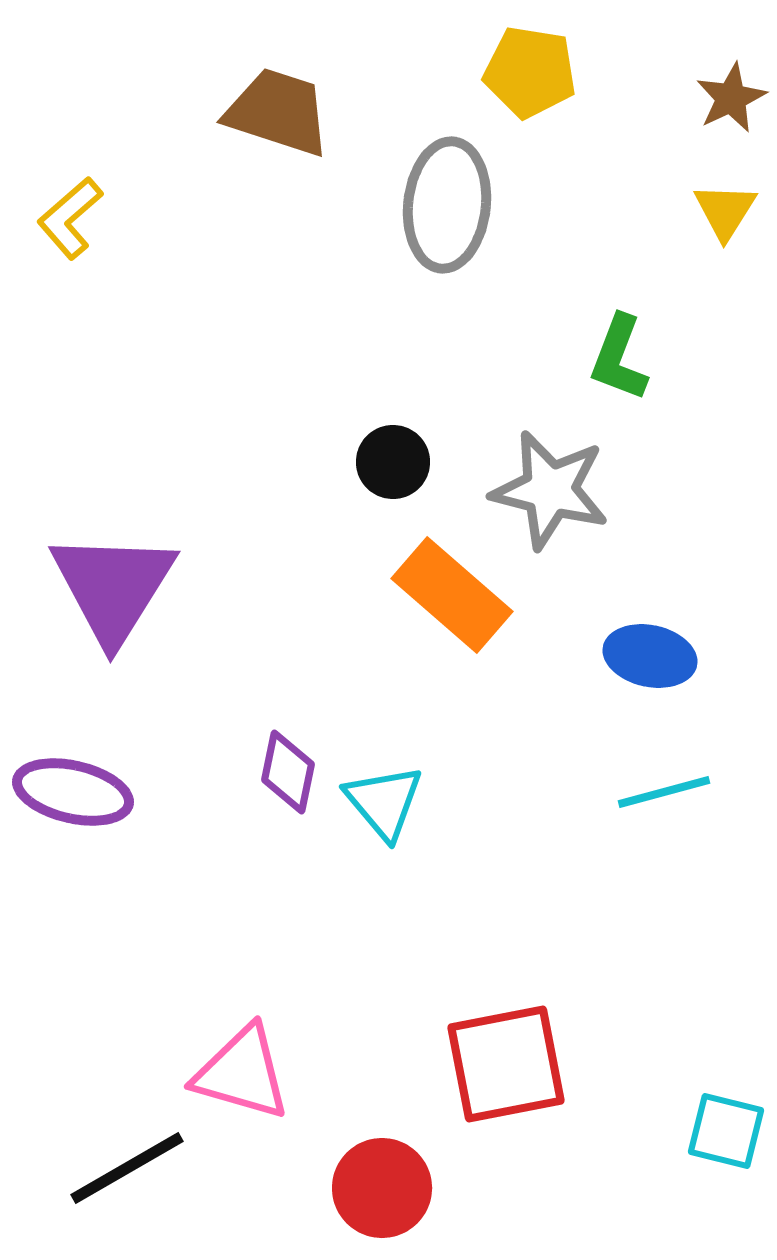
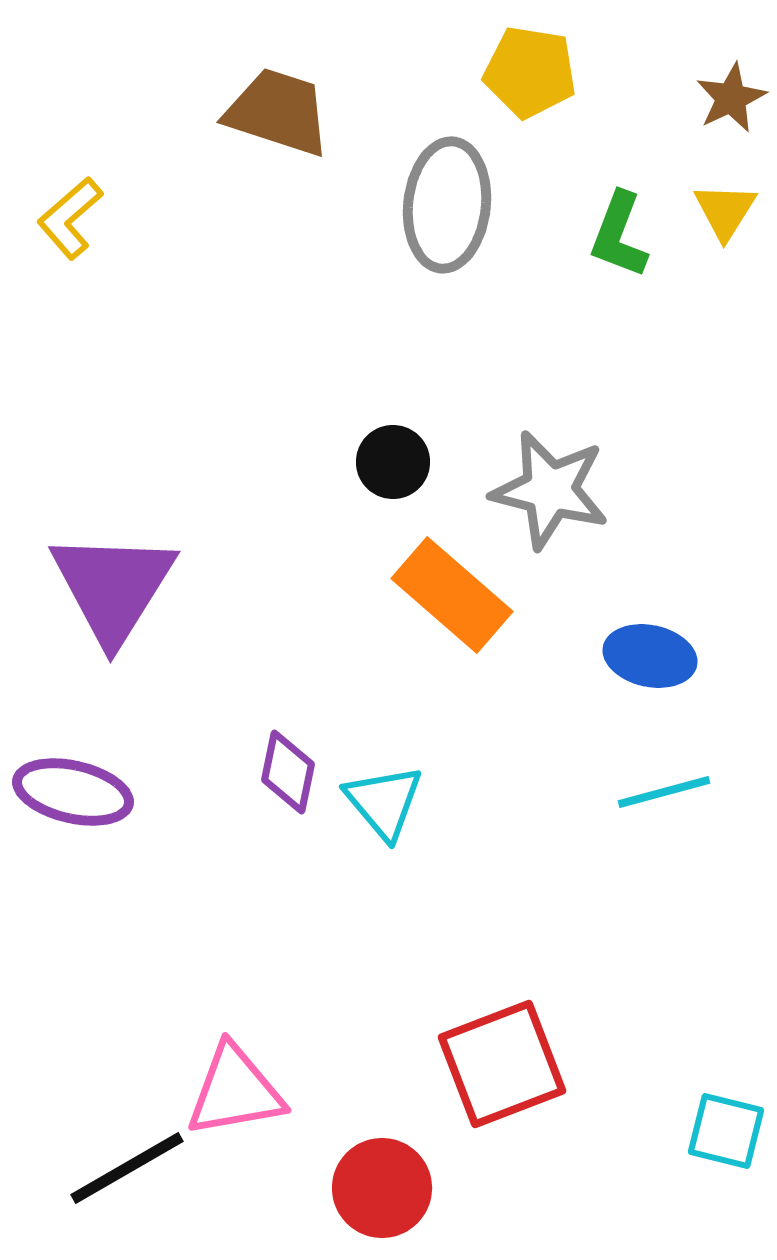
green L-shape: moved 123 px up
red square: moved 4 px left; rotated 10 degrees counterclockwise
pink triangle: moved 7 px left, 18 px down; rotated 26 degrees counterclockwise
